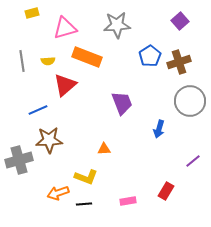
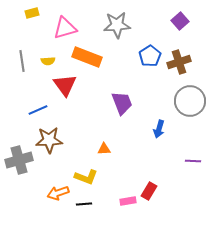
red triangle: rotated 25 degrees counterclockwise
purple line: rotated 42 degrees clockwise
red rectangle: moved 17 px left
